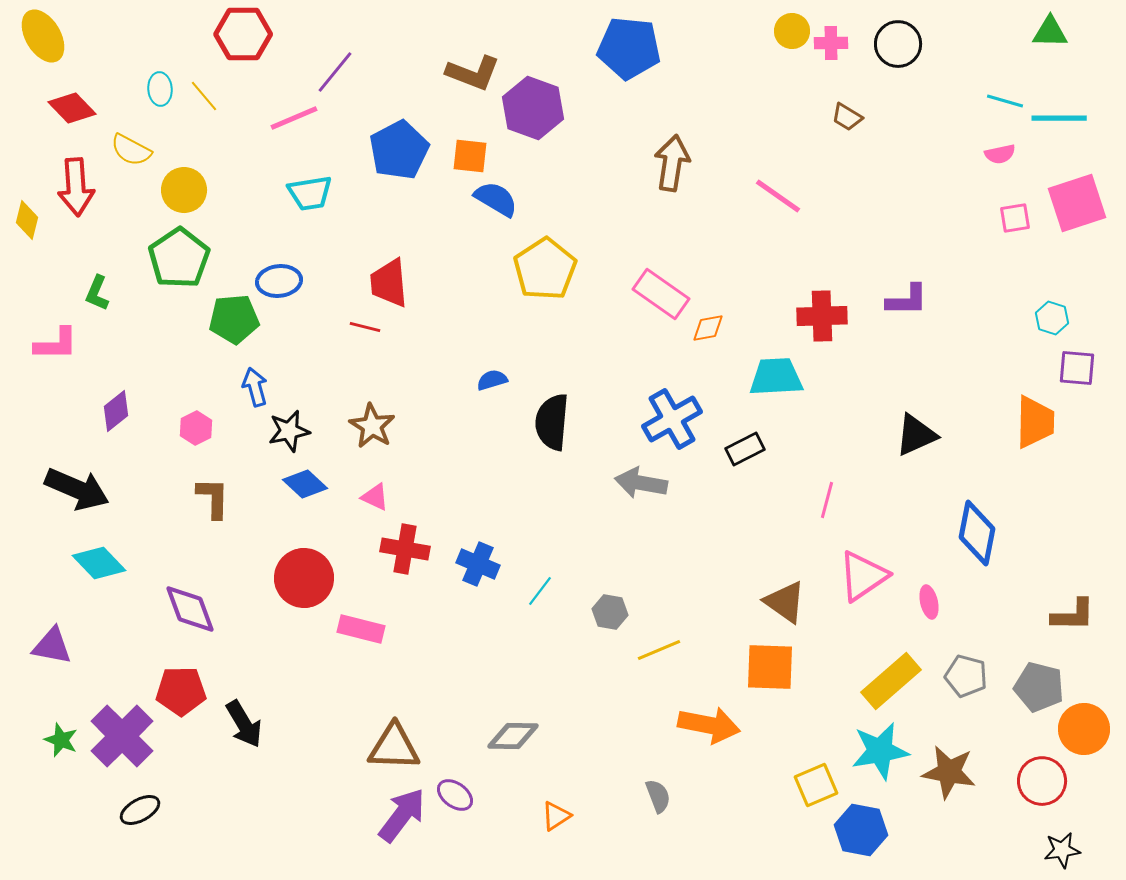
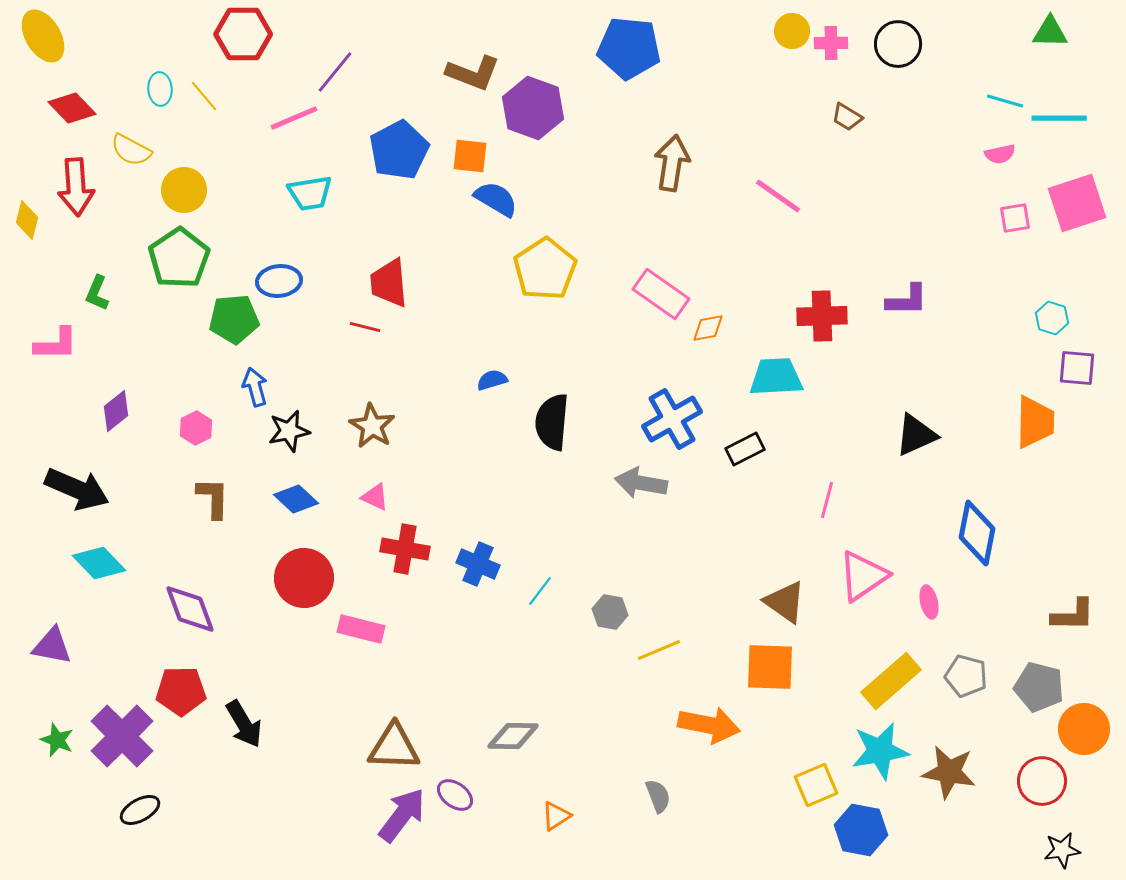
blue diamond at (305, 484): moved 9 px left, 15 px down
green star at (61, 740): moved 4 px left
